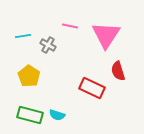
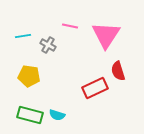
yellow pentagon: rotated 25 degrees counterclockwise
red rectangle: moved 3 px right; rotated 50 degrees counterclockwise
